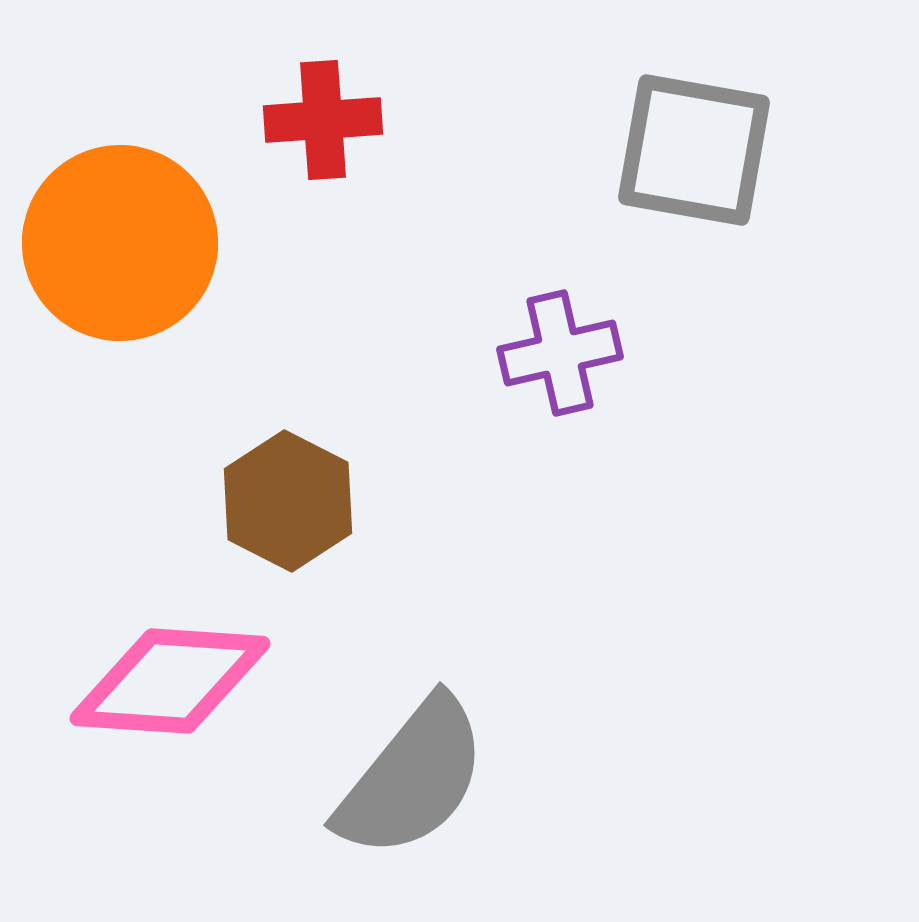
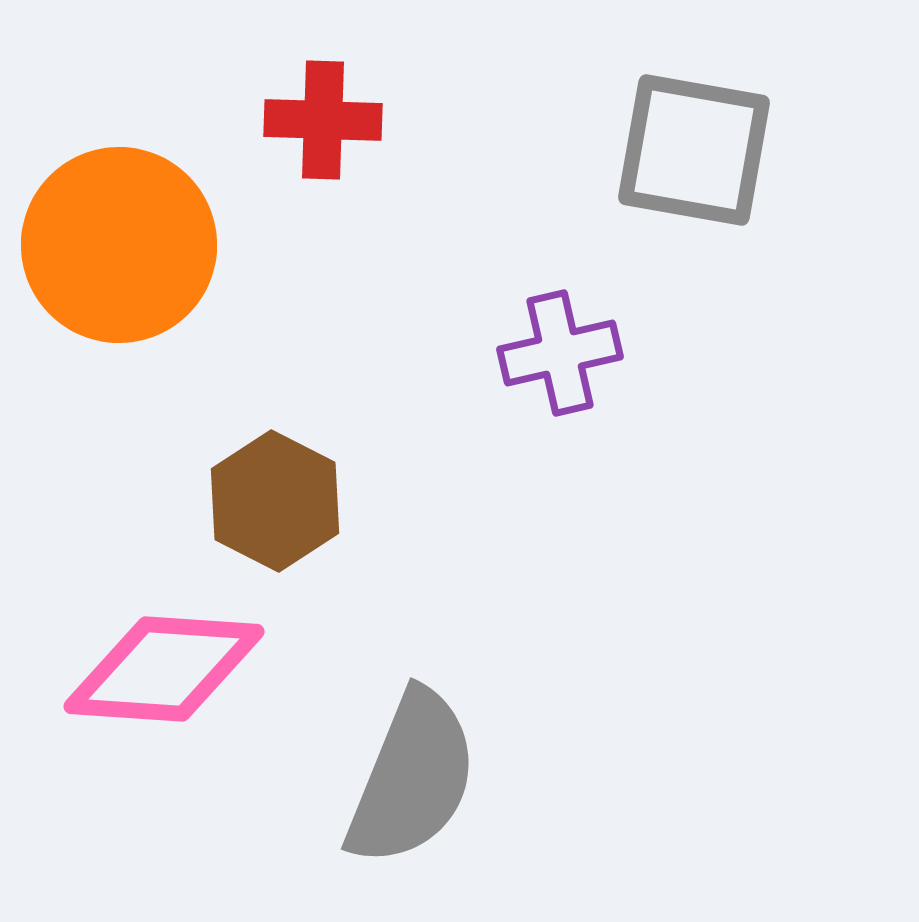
red cross: rotated 6 degrees clockwise
orange circle: moved 1 px left, 2 px down
brown hexagon: moved 13 px left
pink diamond: moved 6 px left, 12 px up
gray semicircle: rotated 17 degrees counterclockwise
